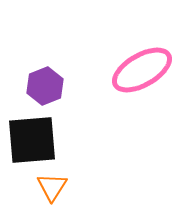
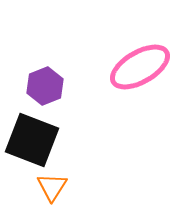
pink ellipse: moved 2 px left, 3 px up
black square: rotated 26 degrees clockwise
